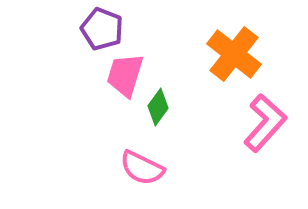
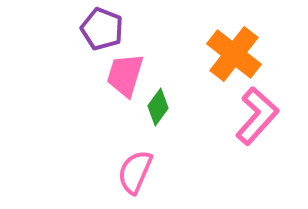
pink L-shape: moved 8 px left, 7 px up
pink semicircle: moved 7 px left, 4 px down; rotated 87 degrees clockwise
